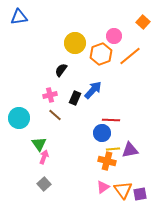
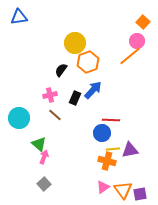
pink circle: moved 23 px right, 5 px down
orange hexagon: moved 13 px left, 8 px down
green triangle: rotated 14 degrees counterclockwise
